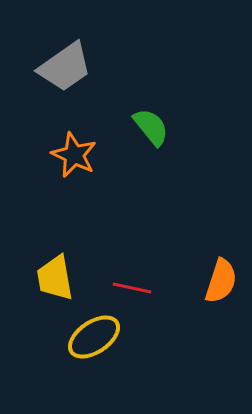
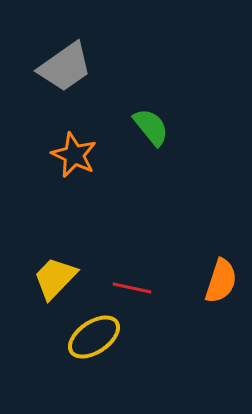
yellow trapezoid: rotated 54 degrees clockwise
